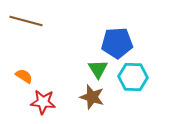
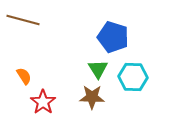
brown line: moved 3 px left, 1 px up
blue pentagon: moved 4 px left, 6 px up; rotated 20 degrees clockwise
orange semicircle: rotated 24 degrees clockwise
brown star: rotated 15 degrees counterclockwise
red star: rotated 30 degrees clockwise
